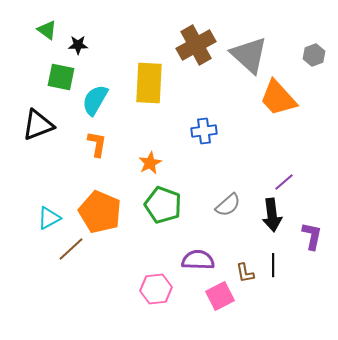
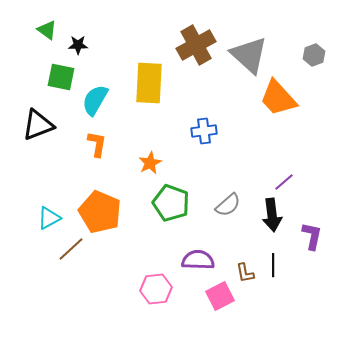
green pentagon: moved 8 px right, 2 px up
